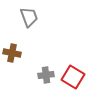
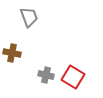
gray cross: rotated 21 degrees clockwise
